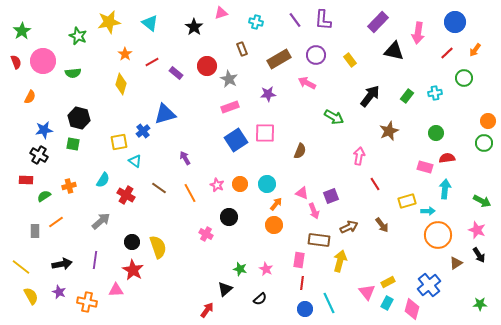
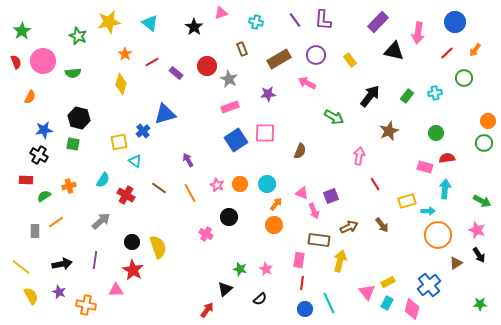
purple arrow at (185, 158): moved 3 px right, 2 px down
orange cross at (87, 302): moved 1 px left, 3 px down
